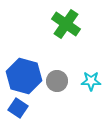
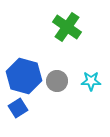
green cross: moved 1 px right, 3 px down
blue square: rotated 24 degrees clockwise
